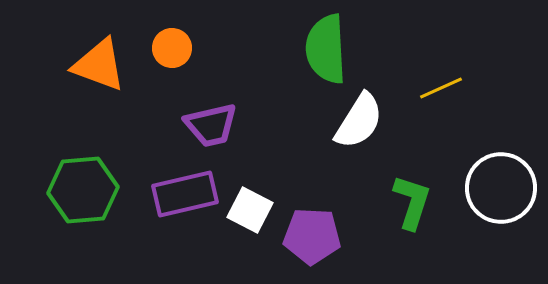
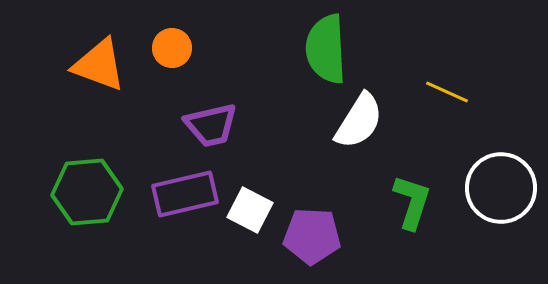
yellow line: moved 6 px right, 4 px down; rotated 48 degrees clockwise
green hexagon: moved 4 px right, 2 px down
